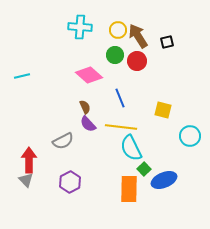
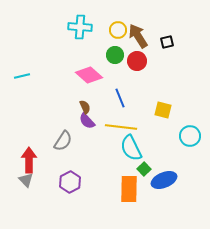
purple semicircle: moved 1 px left, 3 px up
gray semicircle: rotated 30 degrees counterclockwise
